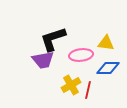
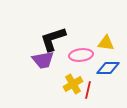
yellow cross: moved 2 px right, 1 px up
